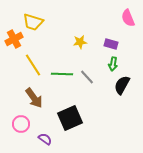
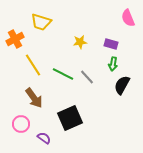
yellow trapezoid: moved 8 px right
orange cross: moved 1 px right
green line: moved 1 px right; rotated 25 degrees clockwise
purple semicircle: moved 1 px left, 1 px up
